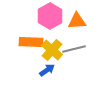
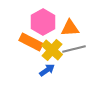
pink hexagon: moved 7 px left, 6 px down
orange triangle: moved 7 px left, 7 px down
orange rectangle: rotated 25 degrees clockwise
